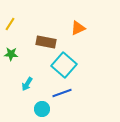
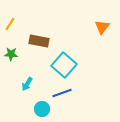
orange triangle: moved 24 px right, 1 px up; rotated 28 degrees counterclockwise
brown rectangle: moved 7 px left, 1 px up
